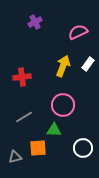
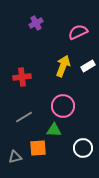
purple cross: moved 1 px right, 1 px down
white rectangle: moved 2 px down; rotated 24 degrees clockwise
pink circle: moved 1 px down
